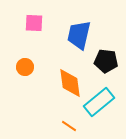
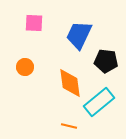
blue trapezoid: rotated 12 degrees clockwise
orange line: rotated 21 degrees counterclockwise
